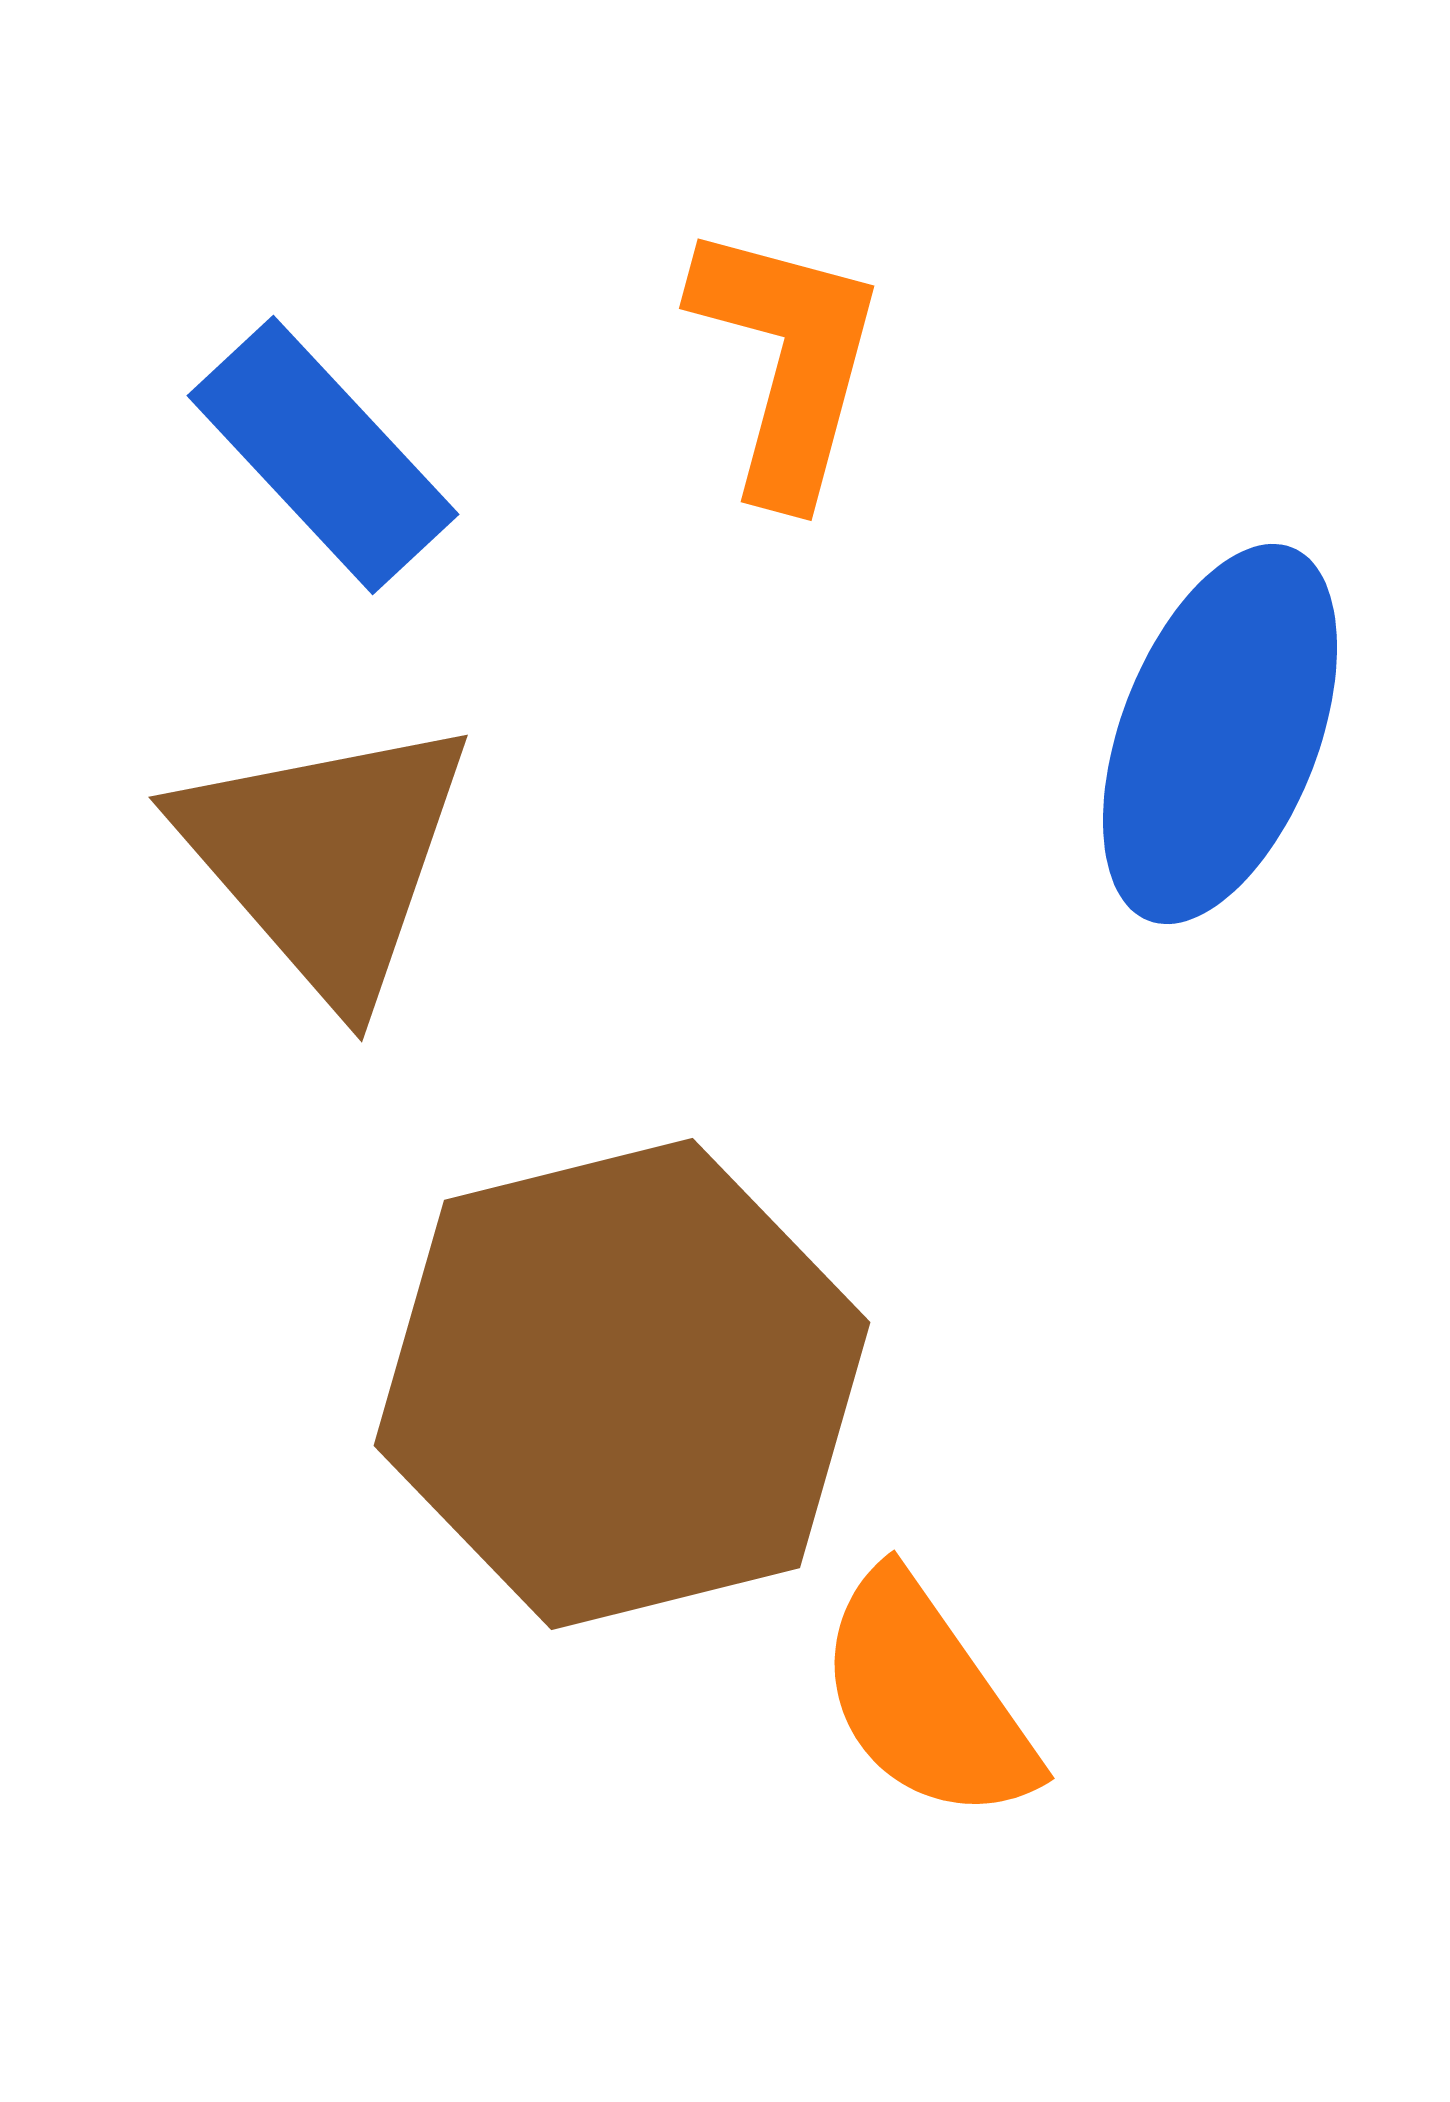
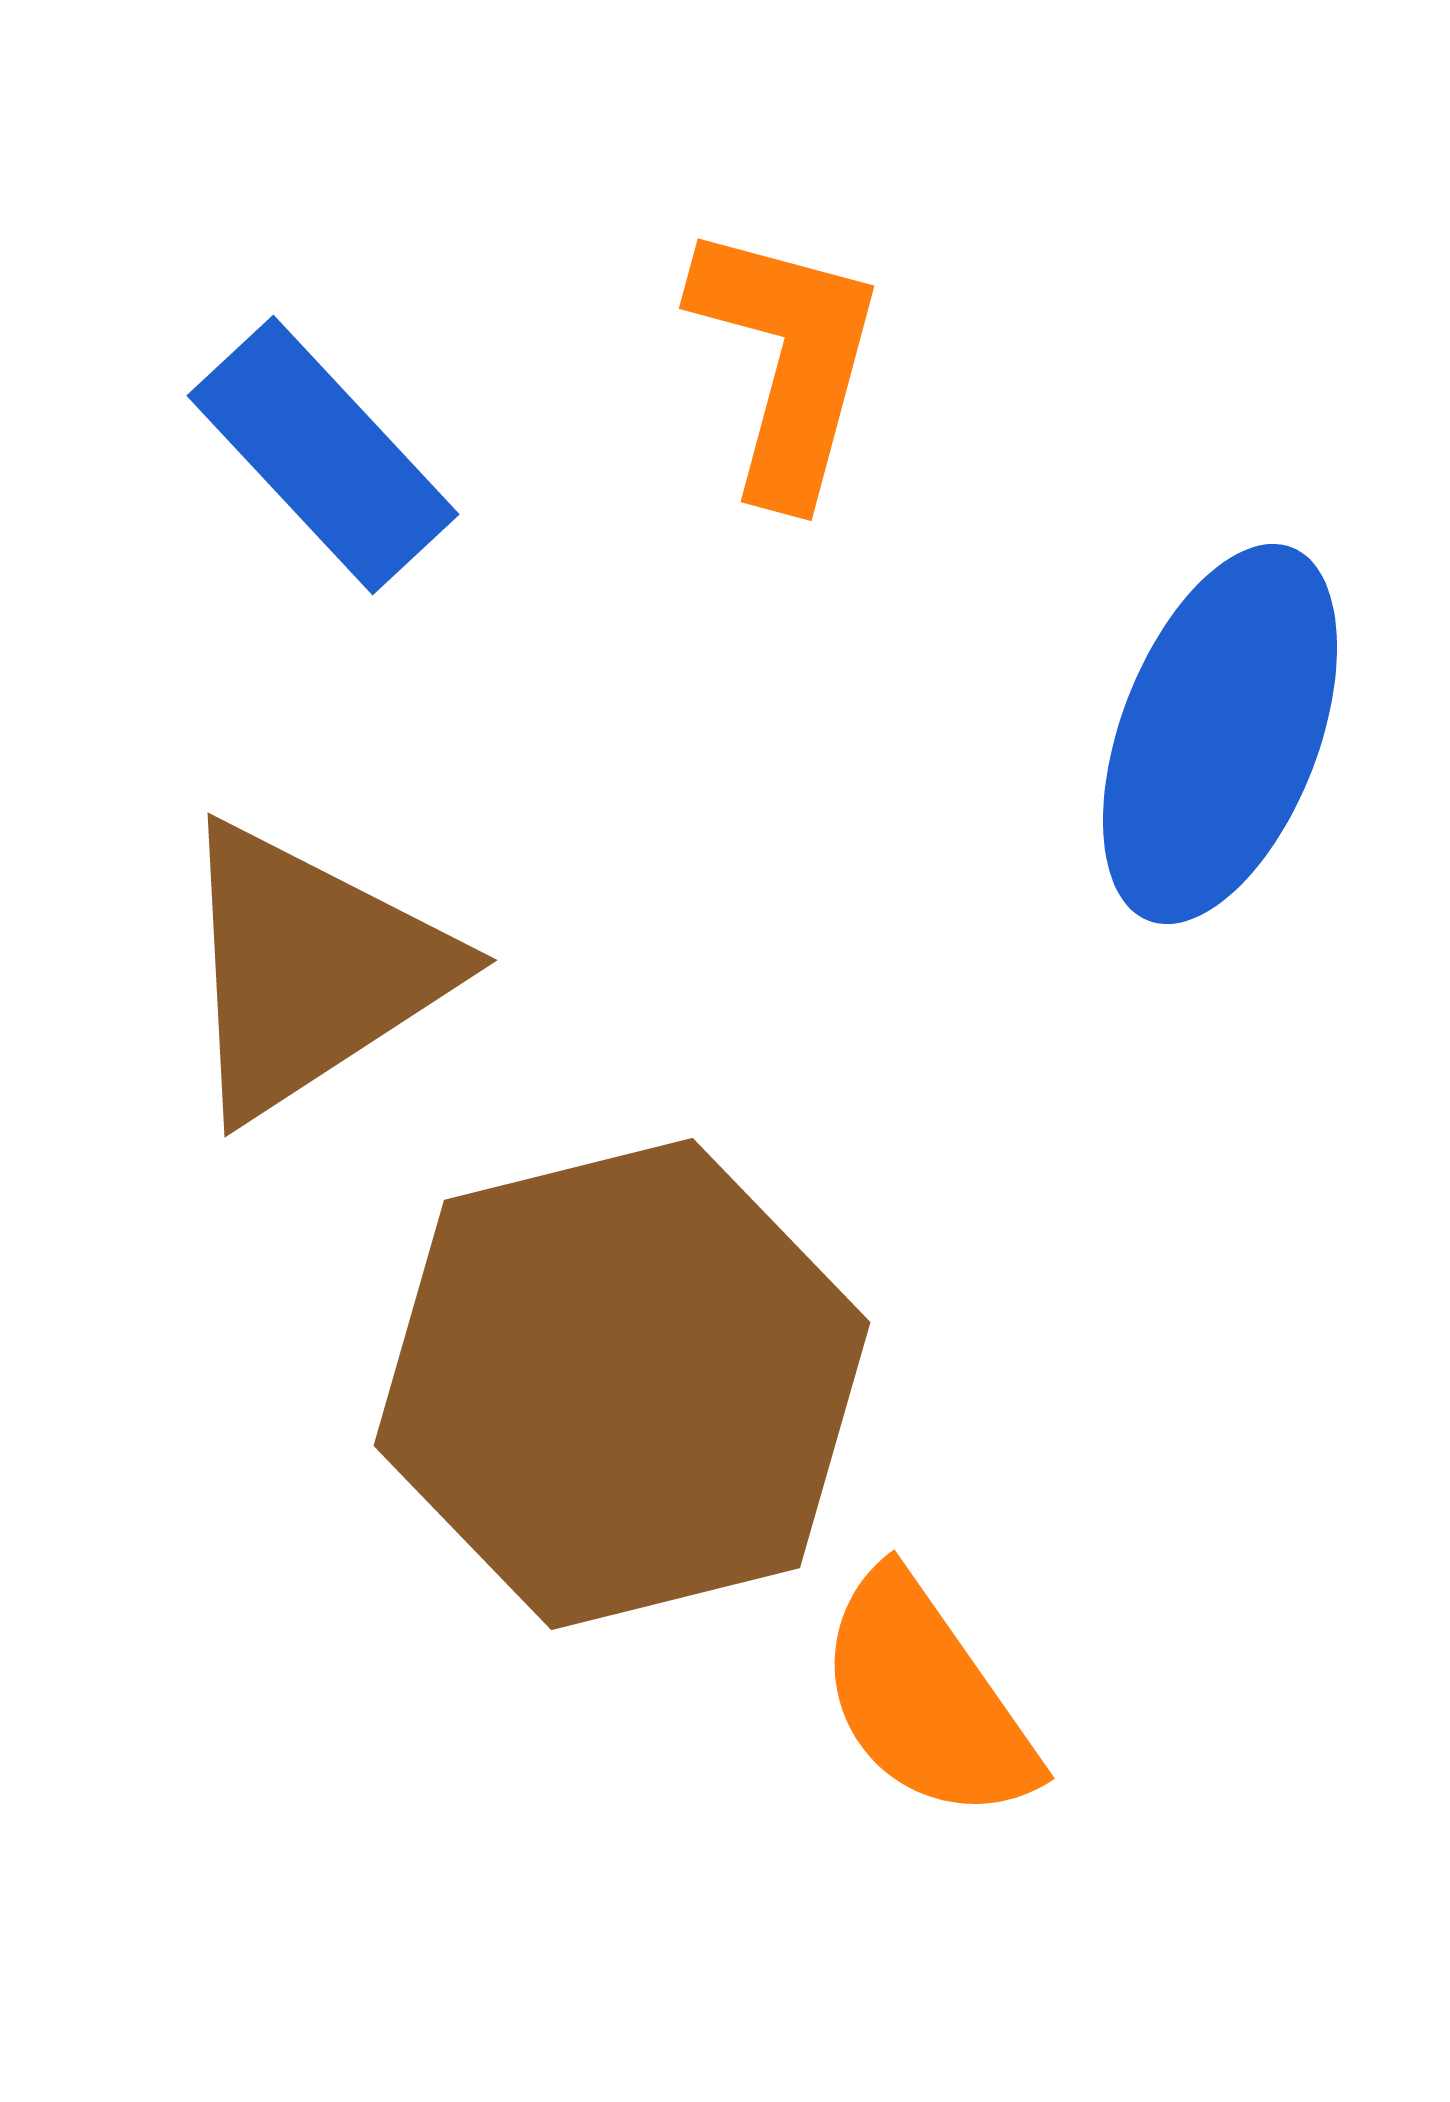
brown triangle: moved 16 px left, 112 px down; rotated 38 degrees clockwise
